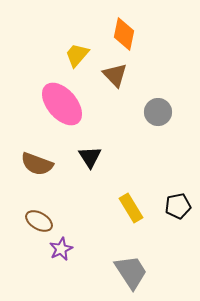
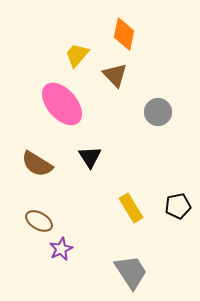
brown semicircle: rotated 12 degrees clockwise
